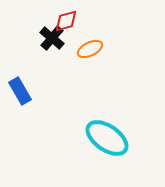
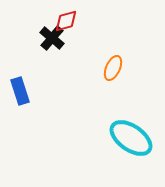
orange ellipse: moved 23 px right, 19 px down; rotated 40 degrees counterclockwise
blue rectangle: rotated 12 degrees clockwise
cyan ellipse: moved 24 px right
